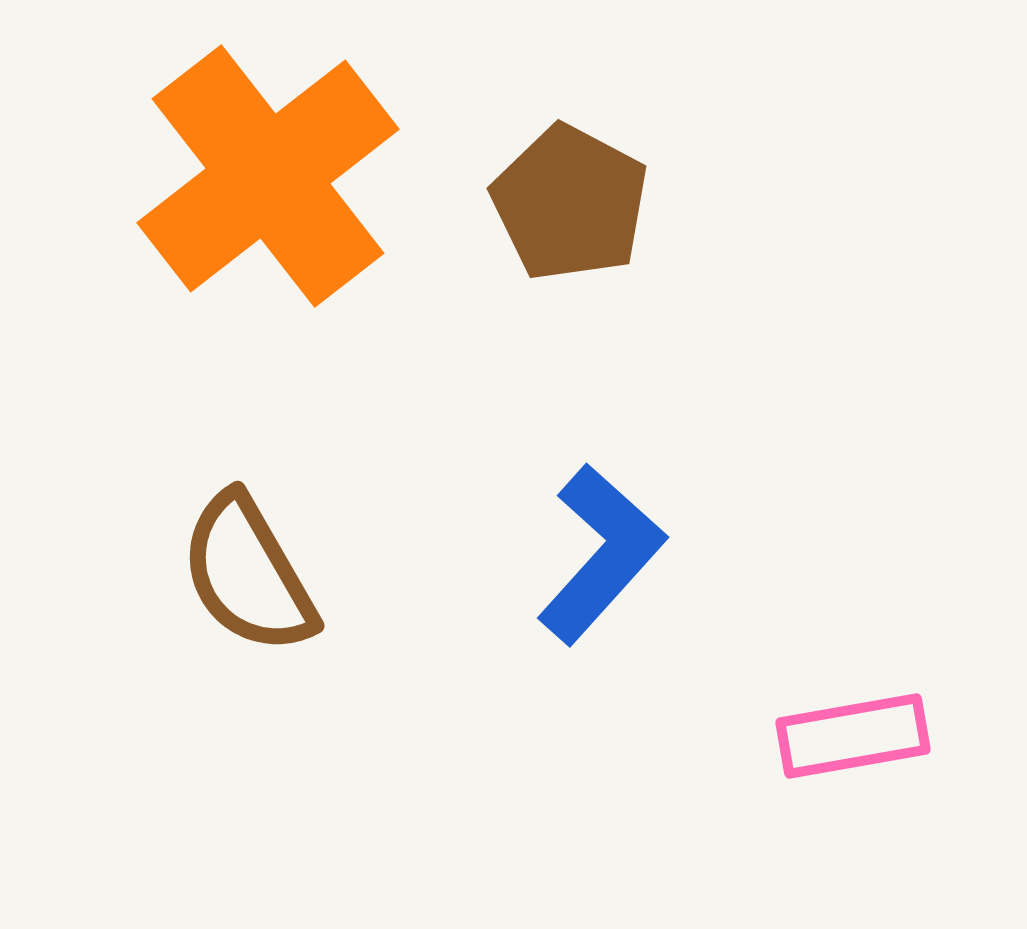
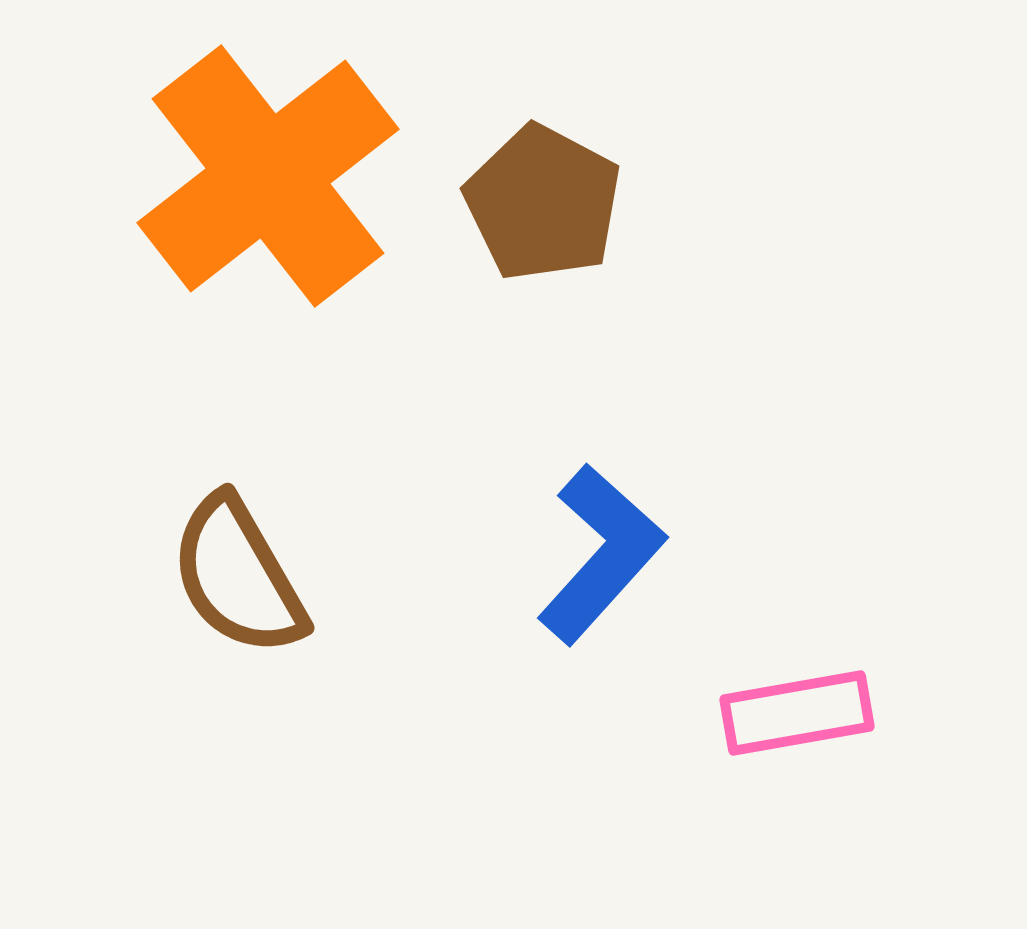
brown pentagon: moved 27 px left
brown semicircle: moved 10 px left, 2 px down
pink rectangle: moved 56 px left, 23 px up
